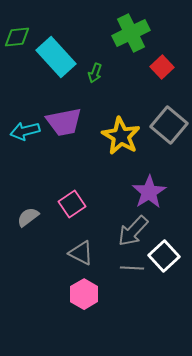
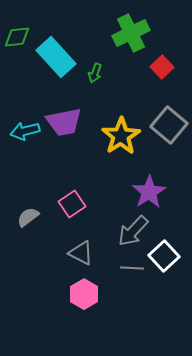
yellow star: rotated 9 degrees clockwise
